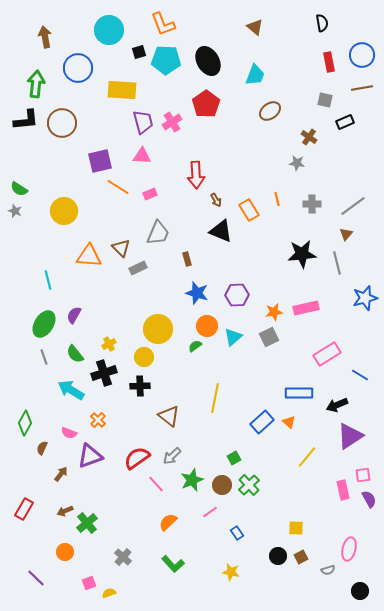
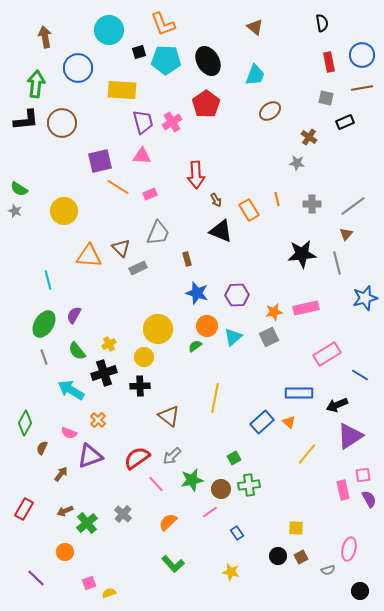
gray square at (325, 100): moved 1 px right, 2 px up
green semicircle at (75, 354): moved 2 px right, 3 px up
yellow line at (307, 457): moved 3 px up
green star at (192, 480): rotated 10 degrees clockwise
brown circle at (222, 485): moved 1 px left, 4 px down
green cross at (249, 485): rotated 35 degrees clockwise
gray cross at (123, 557): moved 43 px up
